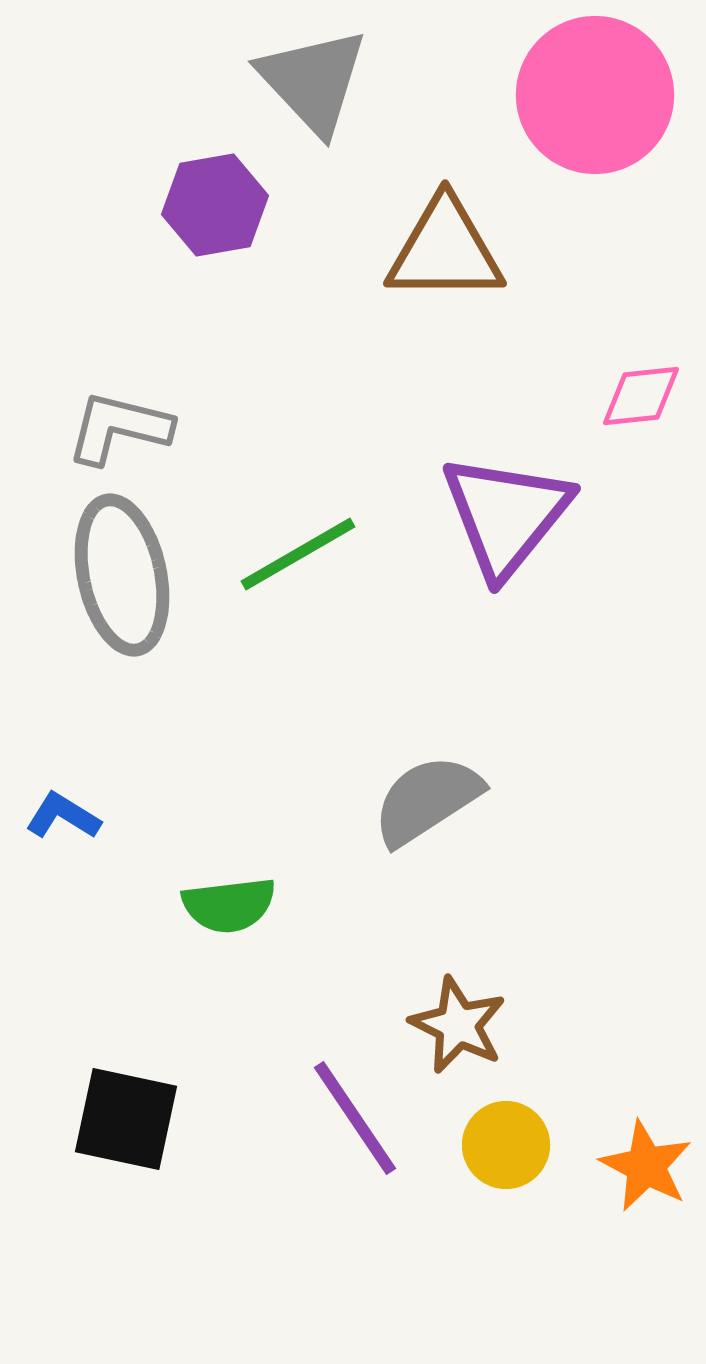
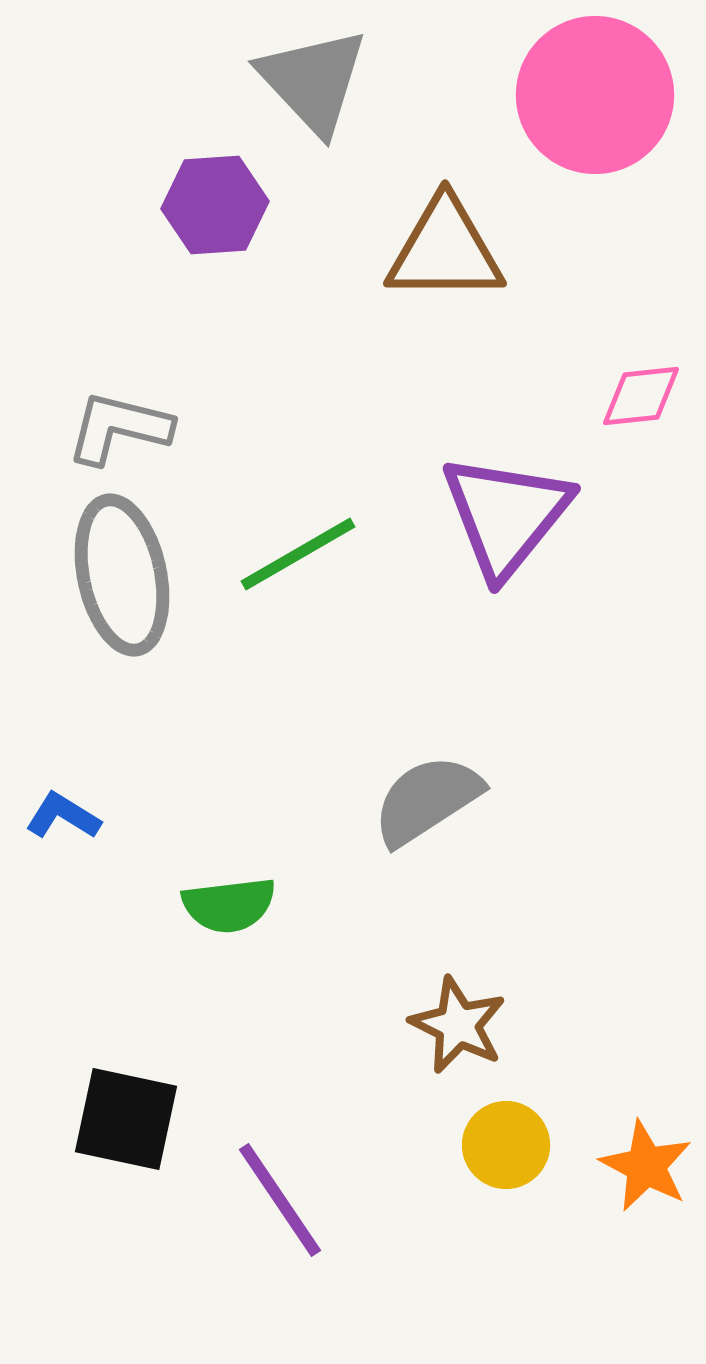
purple hexagon: rotated 6 degrees clockwise
purple line: moved 75 px left, 82 px down
